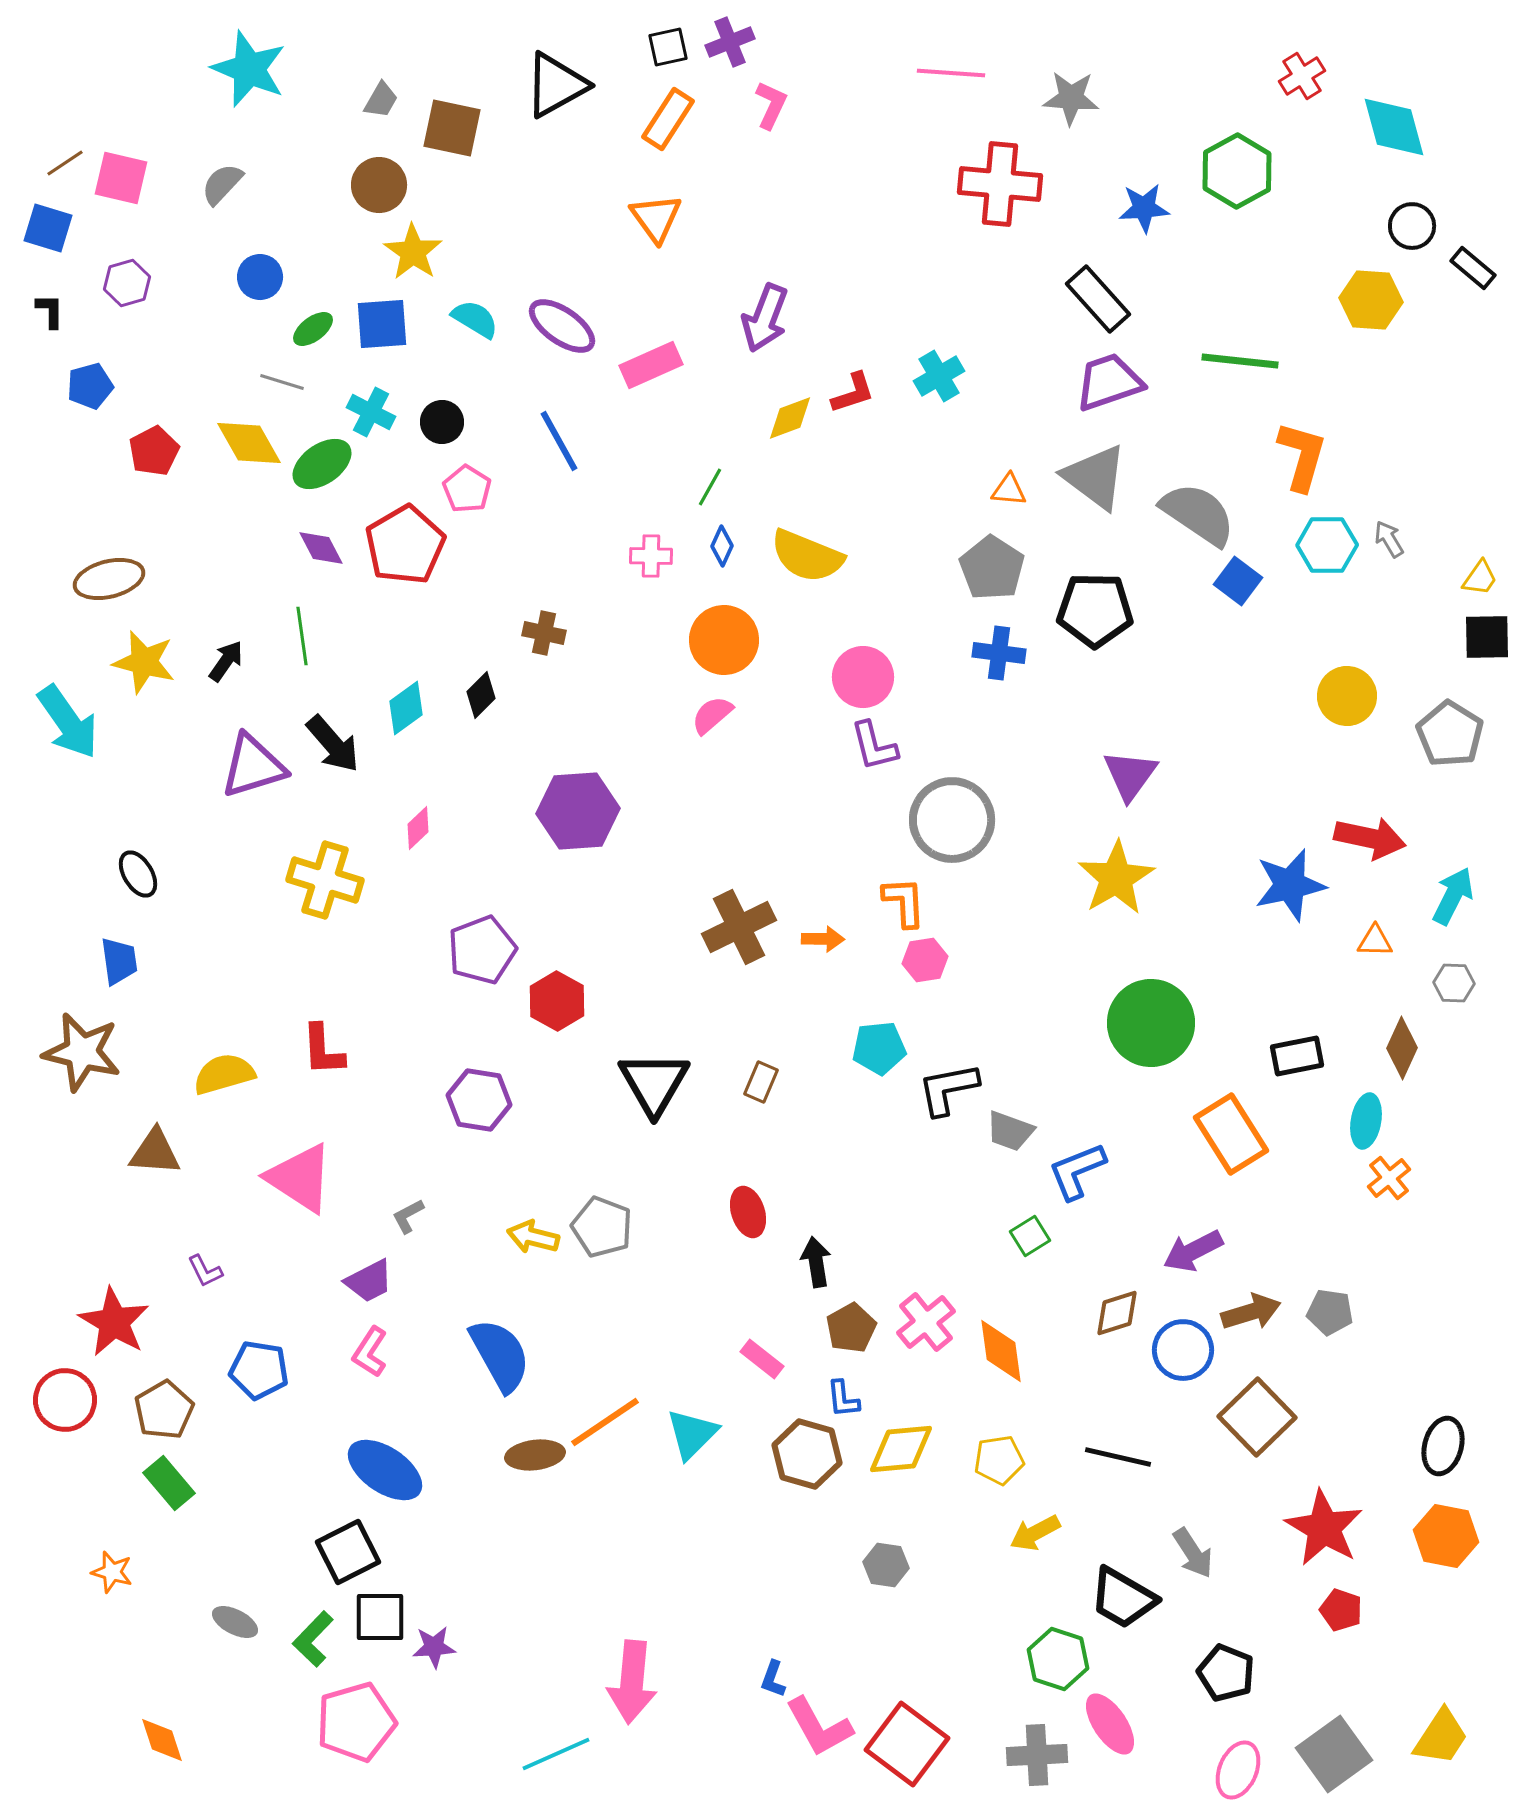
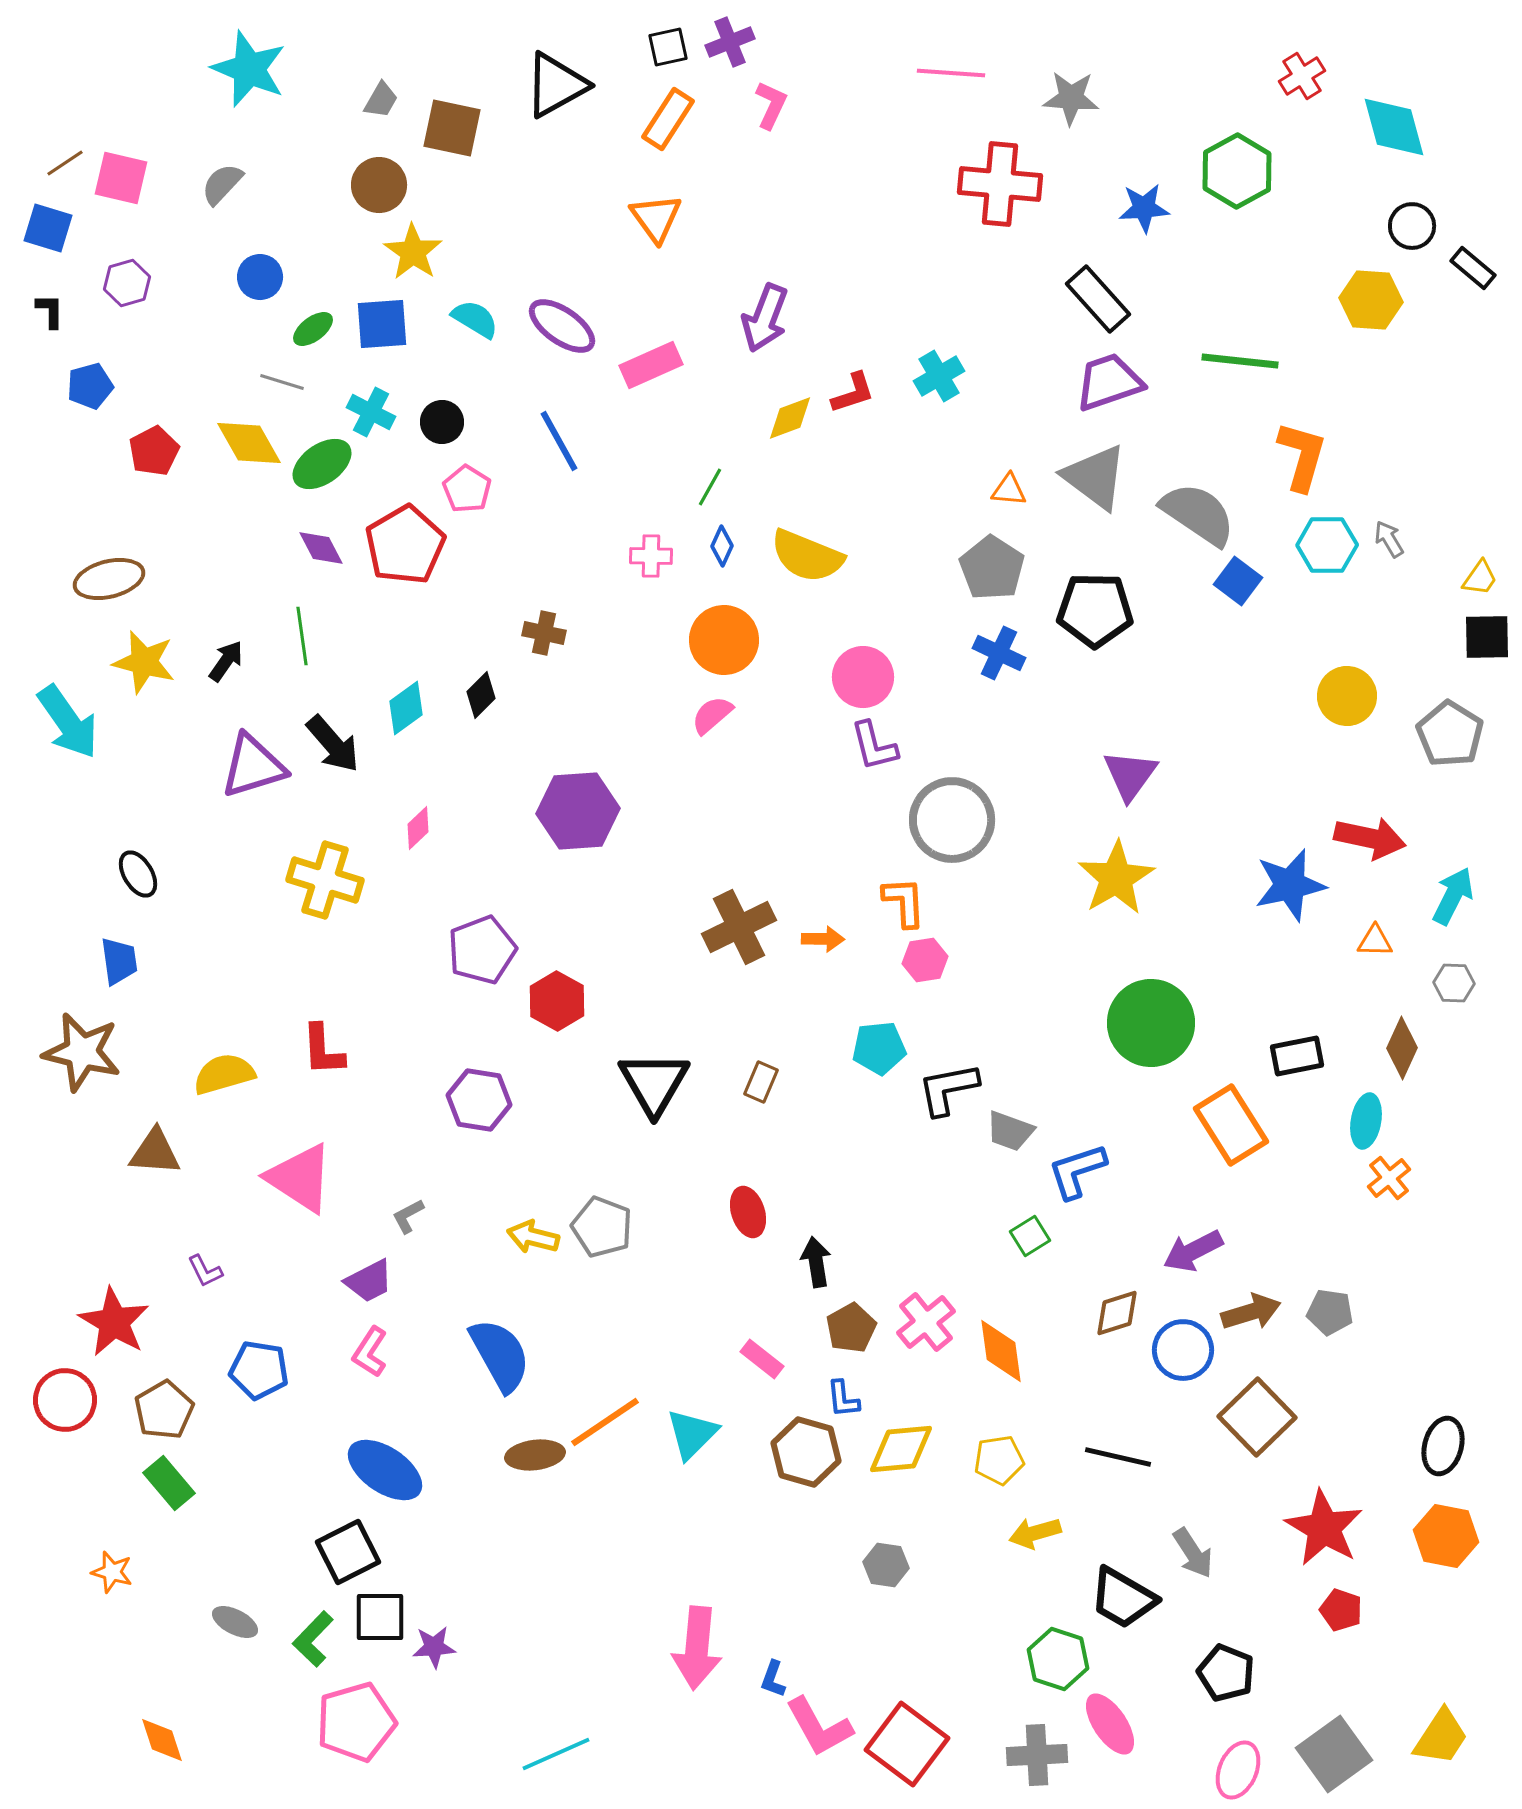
blue cross at (999, 653): rotated 18 degrees clockwise
orange rectangle at (1231, 1134): moved 9 px up
blue L-shape at (1077, 1171): rotated 4 degrees clockwise
brown hexagon at (807, 1454): moved 1 px left, 2 px up
yellow arrow at (1035, 1533): rotated 12 degrees clockwise
pink arrow at (632, 1682): moved 65 px right, 34 px up
